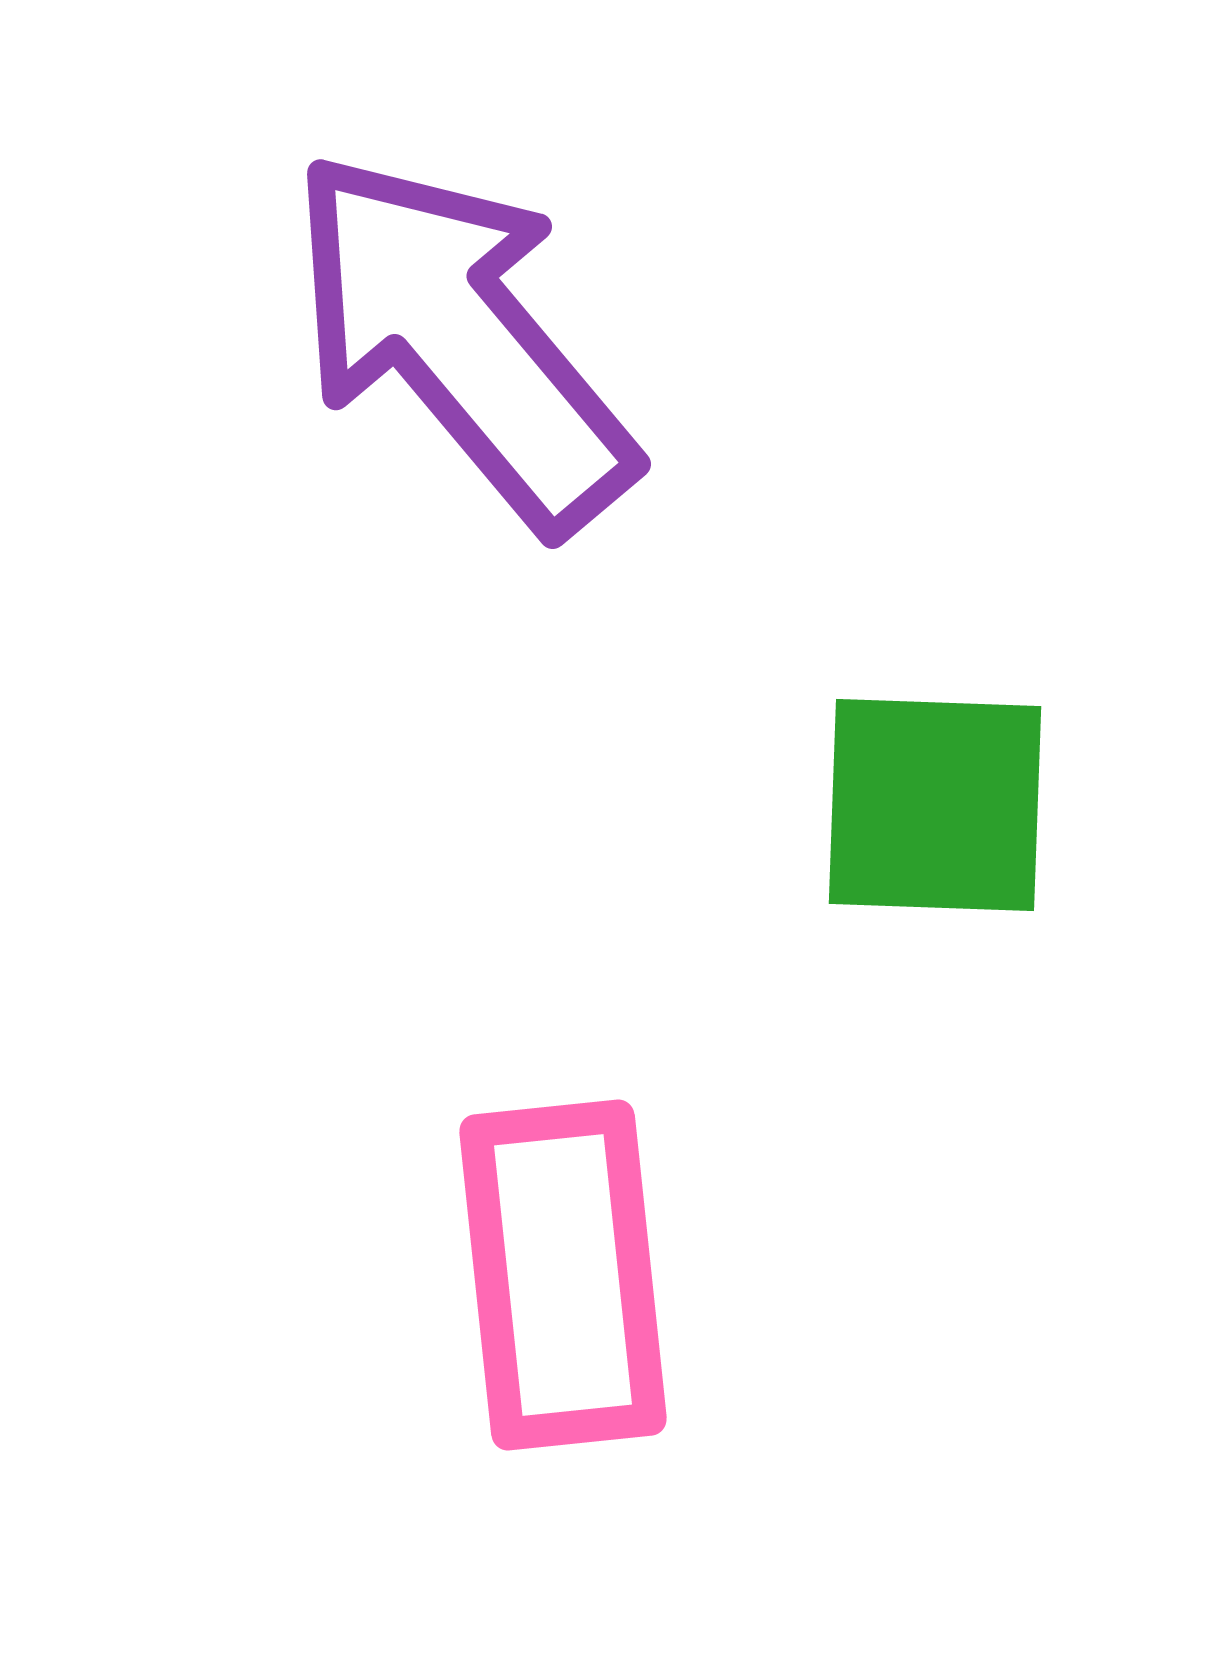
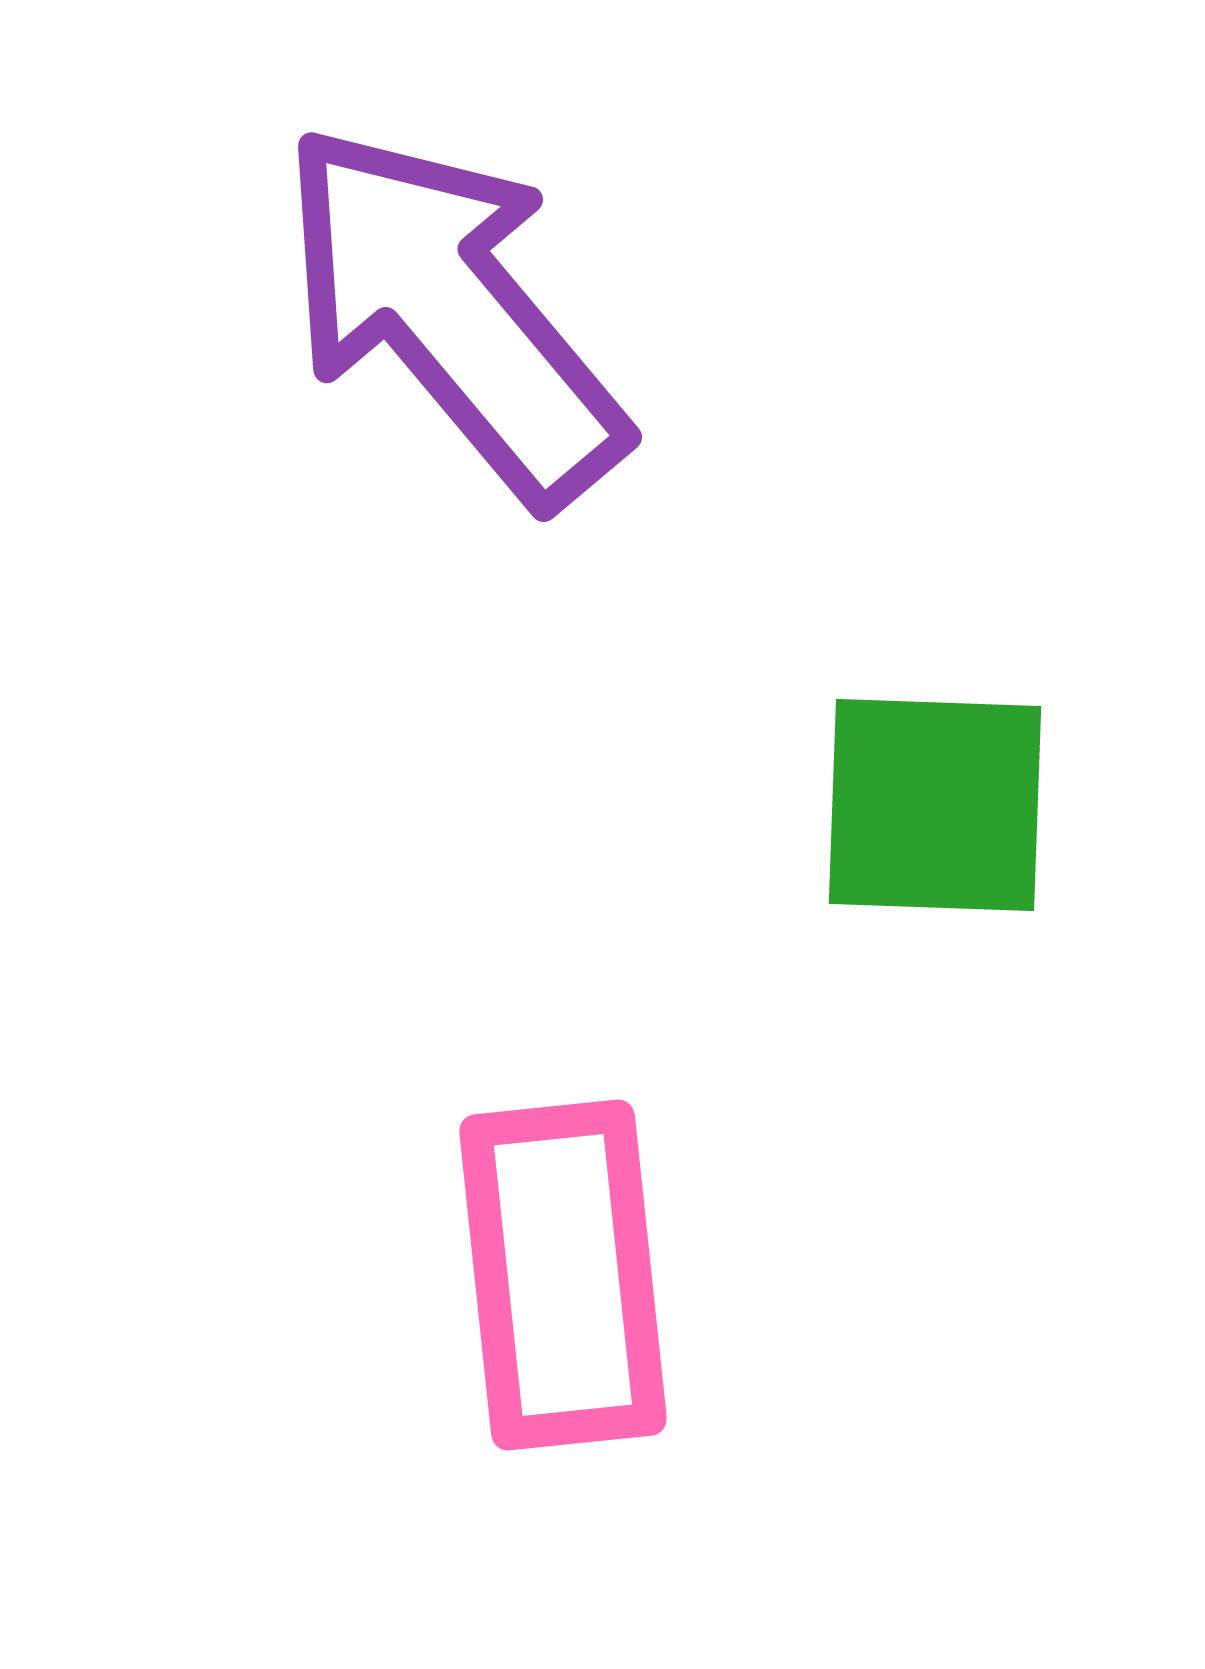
purple arrow: moved 9 px left, 27 px up
